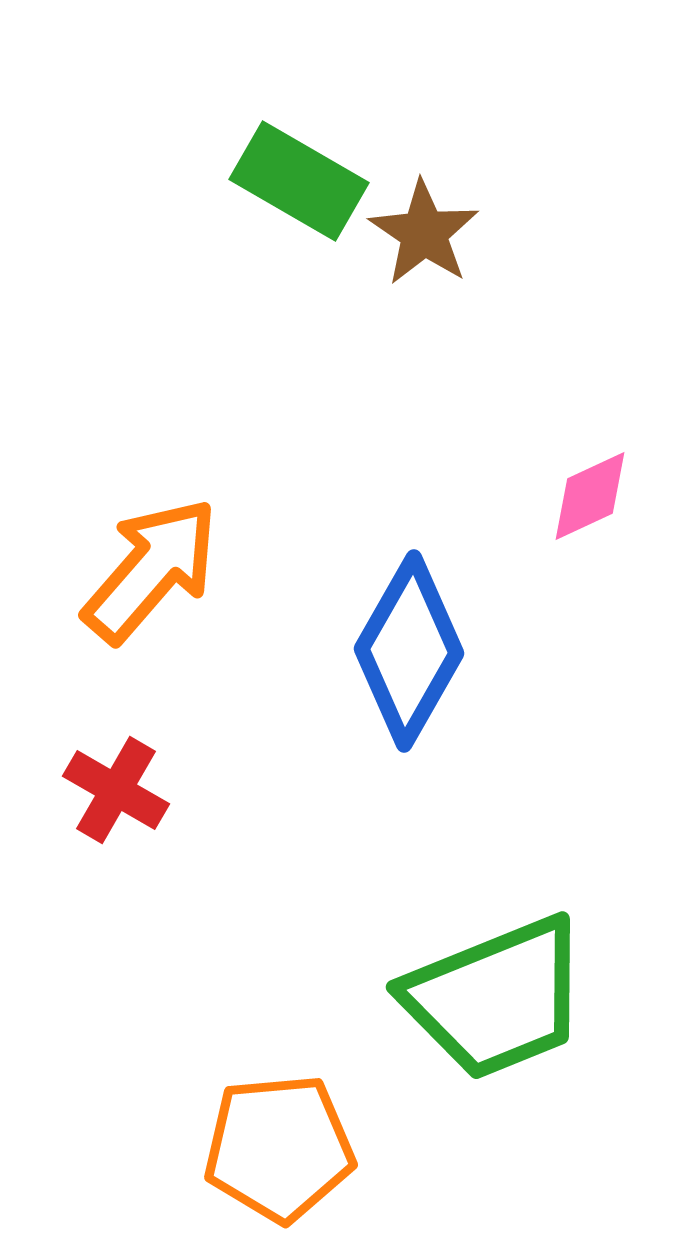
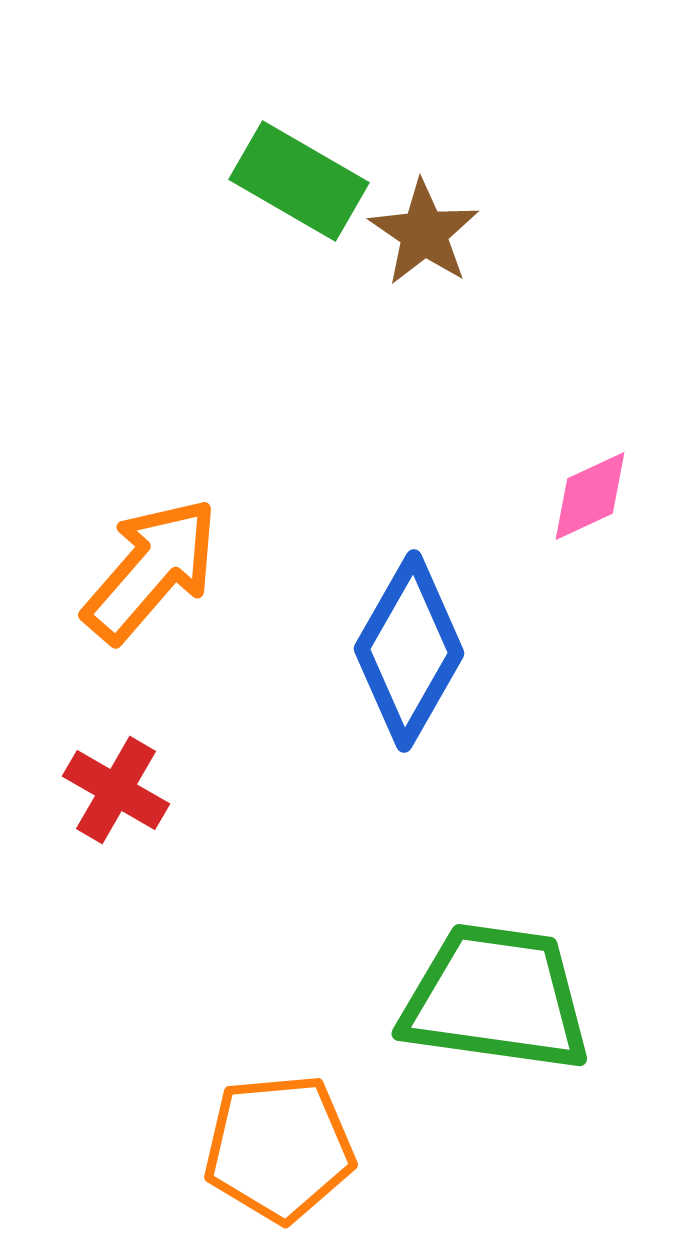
green trapezoid: rotated 150 degrees counterclockwise
